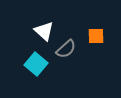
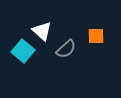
white triangle: moved 2 px left
cyan square: moved 13 px left, 13 px up
